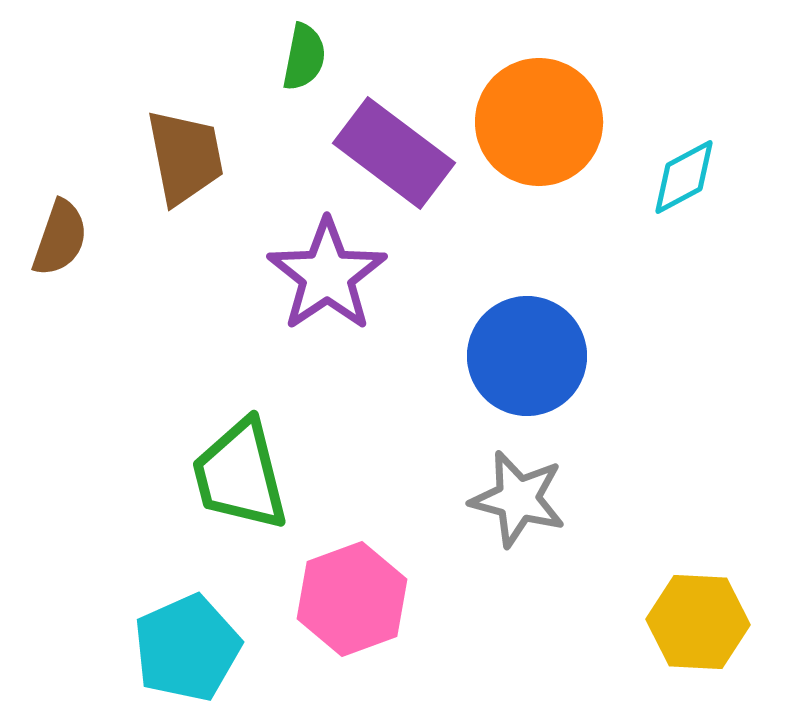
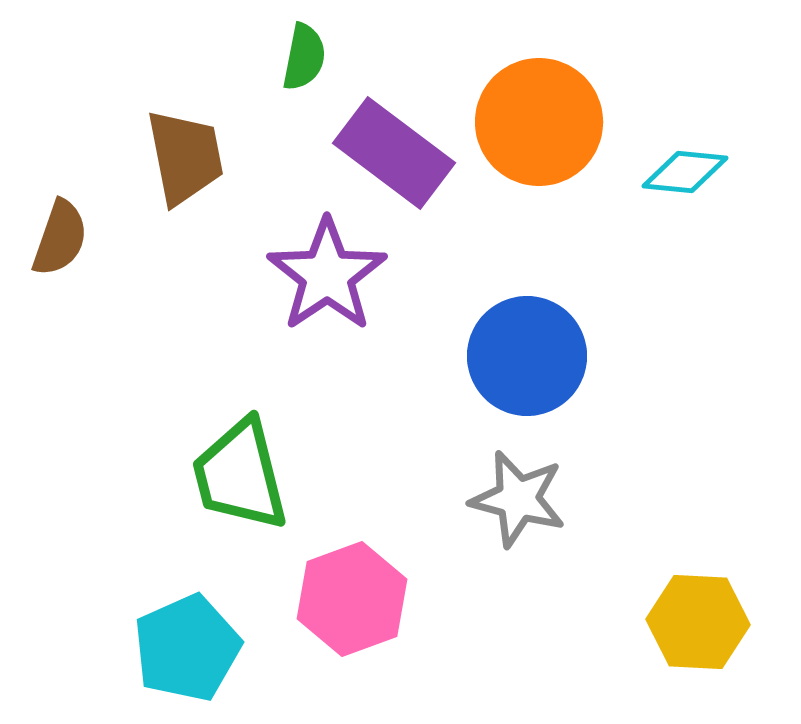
cyan diamond: moved 1 px right, 5 px up; rotated 34 degrees clockwise
